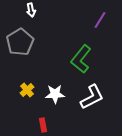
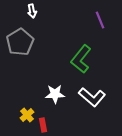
white arrow: moved 1 px right, 1 px down
purple line: rotated 54 degrees counterclockwise
yellow cross: moved 25 px down
white L-shape: rotated 68 degrees clockwise
